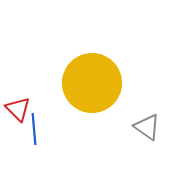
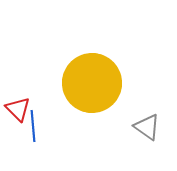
blue line: moved 1 px left, 3 px up
